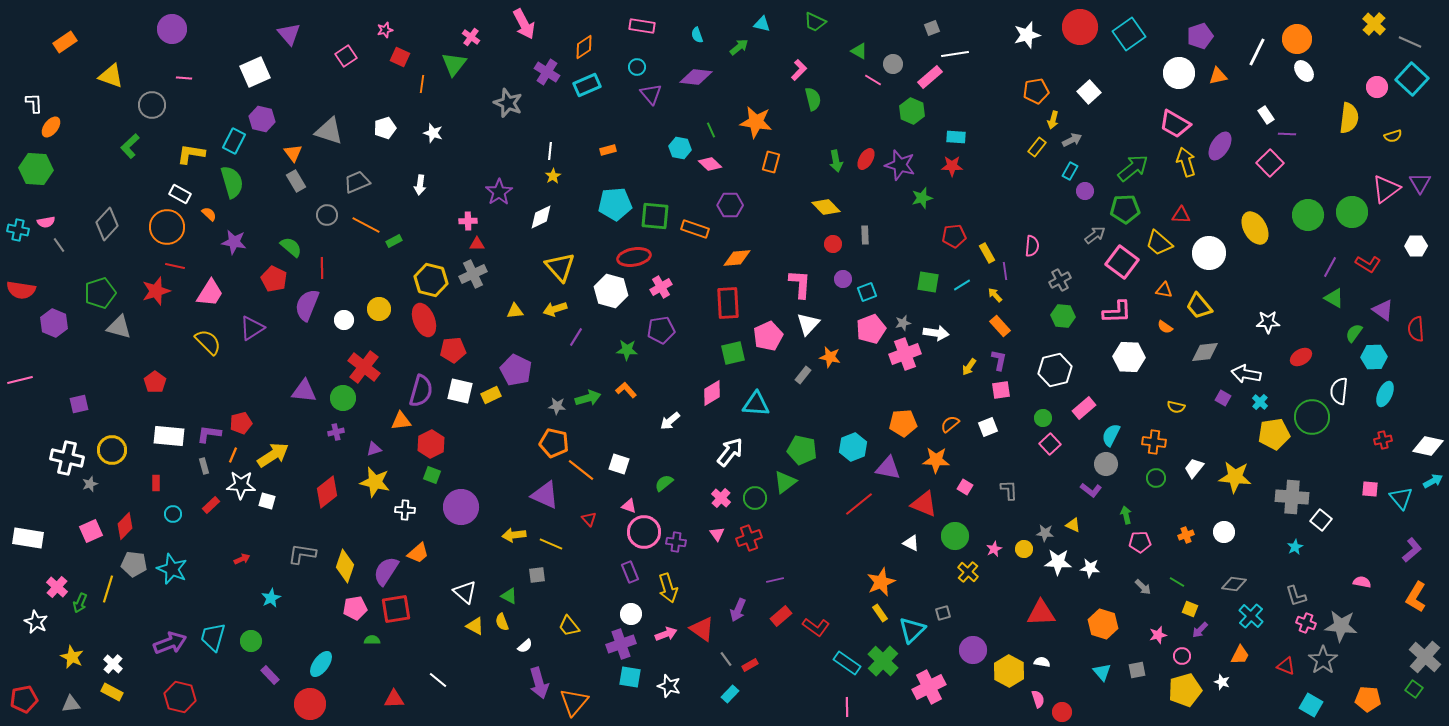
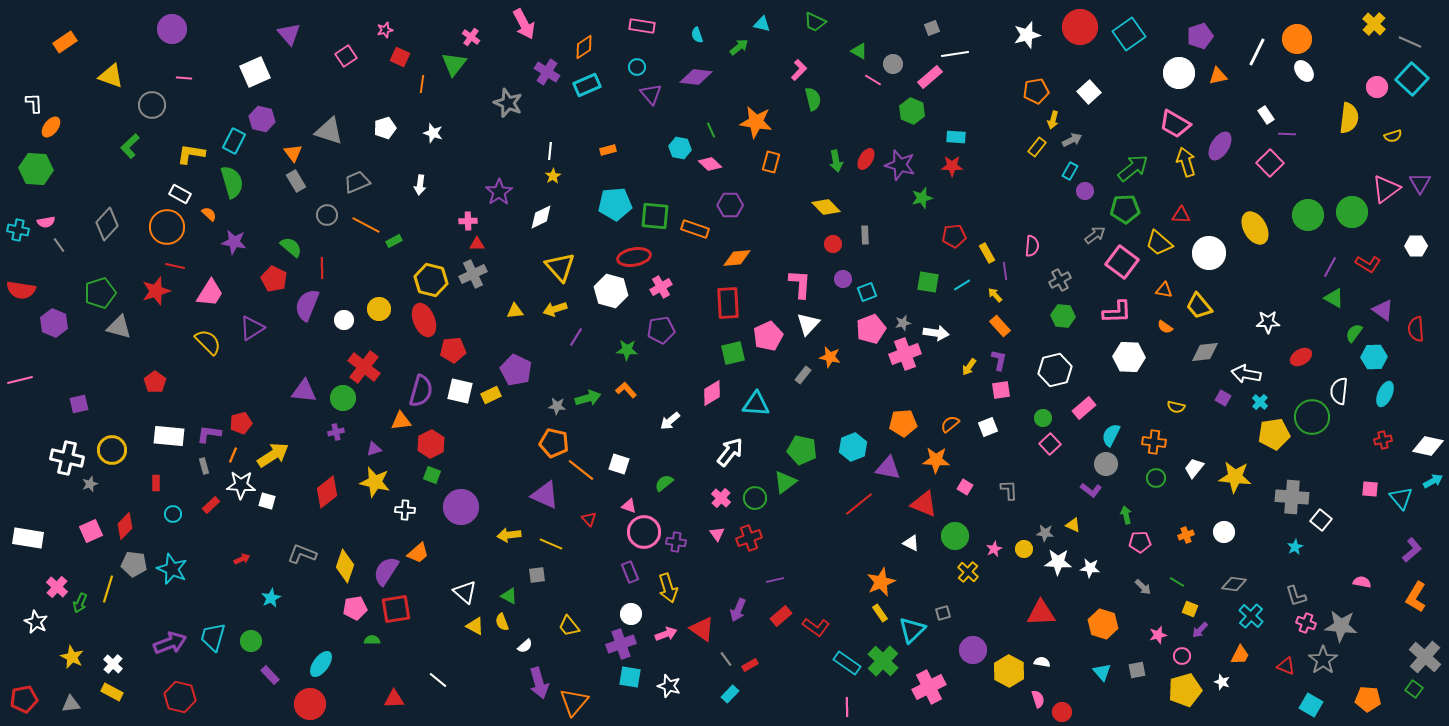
yellow arrow at (514, 535): moved 5 px left
gray L-shape at (302, 554): rotated 12 degrees clockwise
